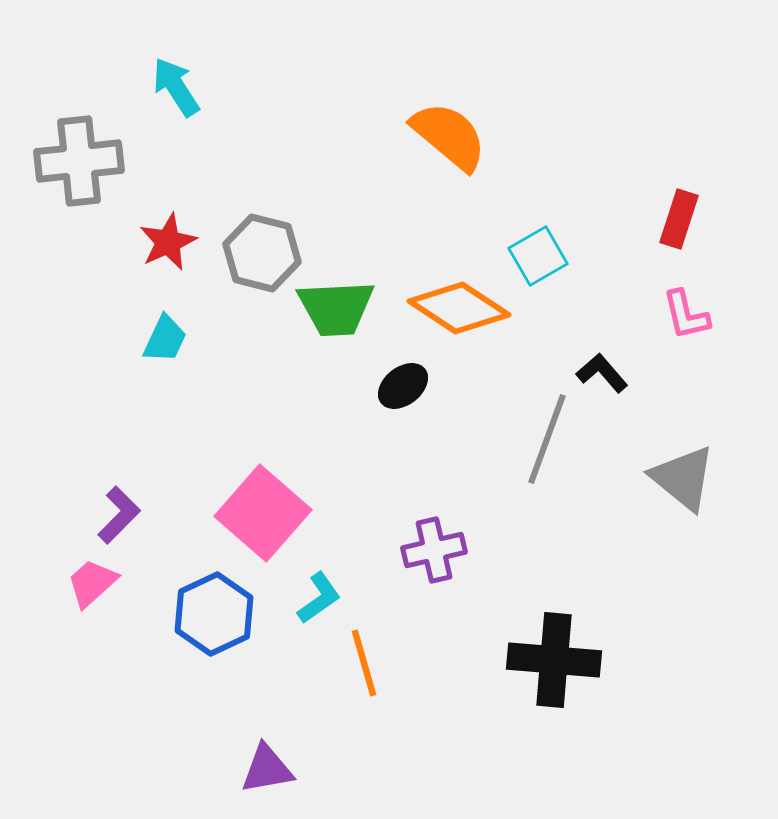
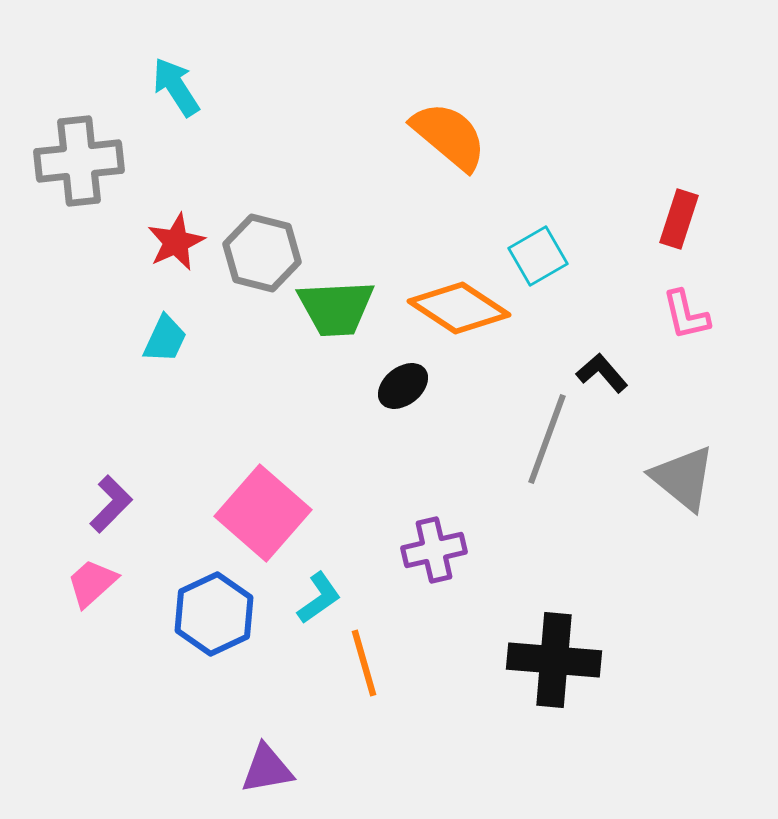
red star: moved 8 px right
purple L-shape: moved 8 px left, 11 px up
